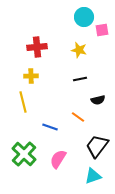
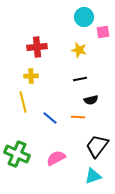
pink square: moved 1 px right, 2 px down
black semicircle: moved 7 px left
orange line: rotated 32 degrees counterclockwise
blue line: moved 9 px up; rotated 21 degrees clockwise
green cross: moved 7 px left; rotated 20 degrees counterclockwise
pink semicircle: moved 2 px left, 1 px up; rotated 30 degrees clockwise
